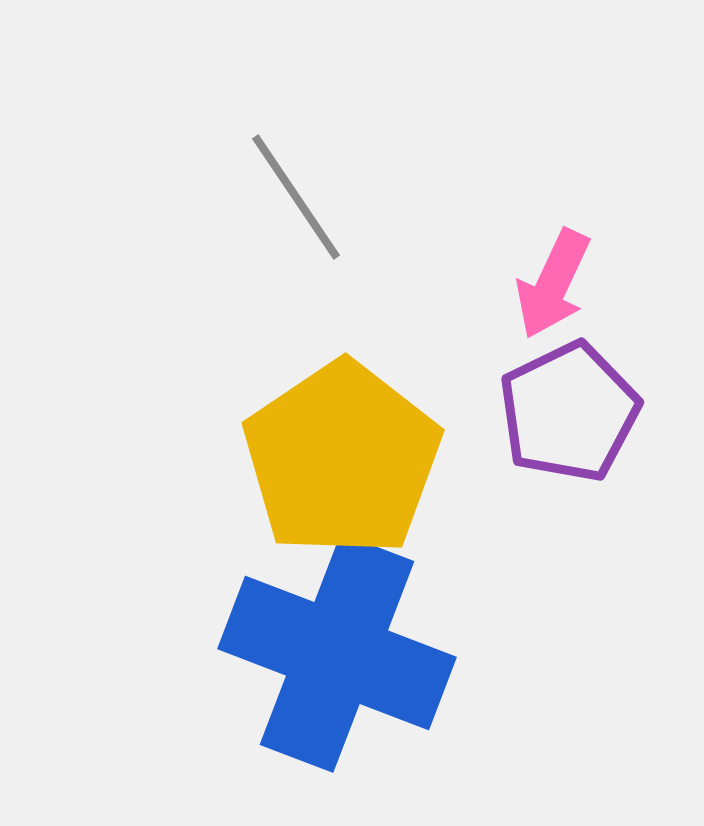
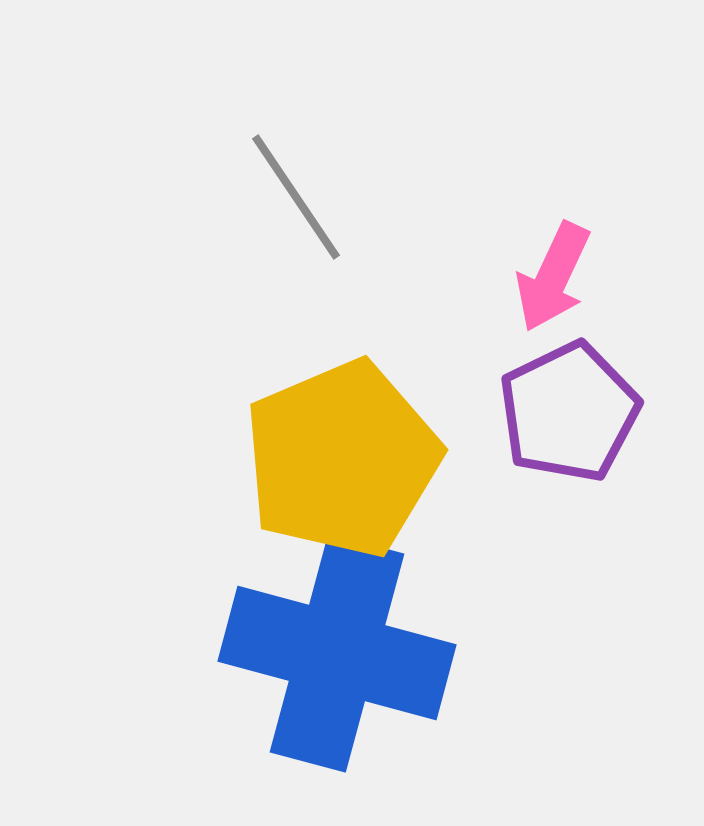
pink arrow: moved 7 px up
yellow pentagon: rotated 11 degrees clockwise
blue cross: rotated 6 degrees counterclockwise
